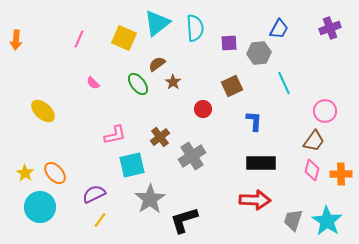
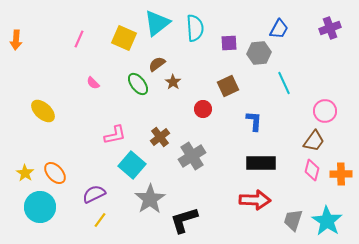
brown square: moved 4 px left
cyan square: rotated 36 degrees counterclockwise
